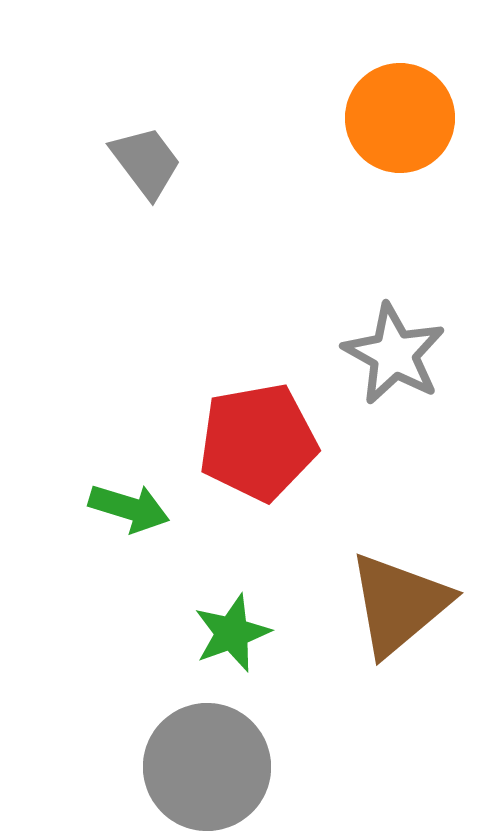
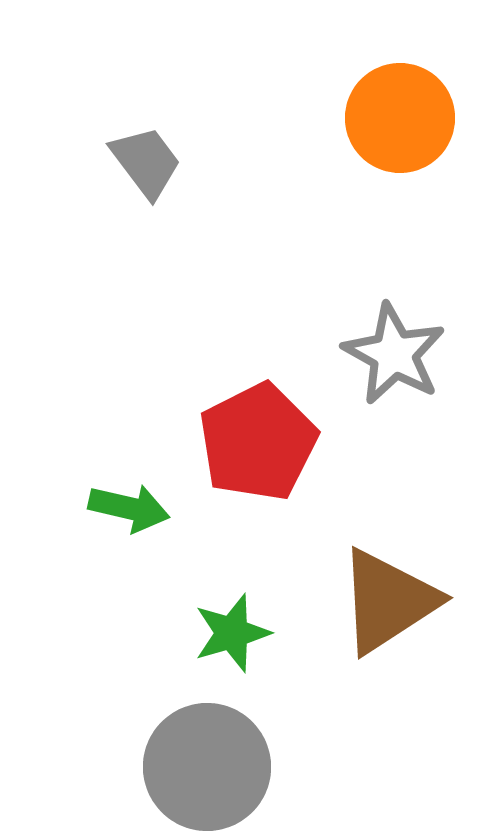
red pentagon: rotated 17 degrees counterclockwise
green arrow: rotated 4 degrees counterclockwise
brown triangle: moved 11 px left, 3 px up; rotated 7 degrees clockwise
green star: rotated 4 degrees clockwise
